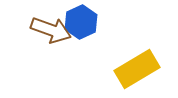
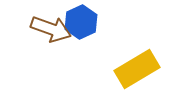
brown arrow: moved 1 px up
